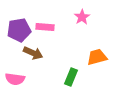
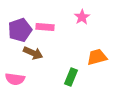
purple pentagon: moved 1 px right; rotated 10 degrees counterclockwise
